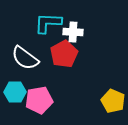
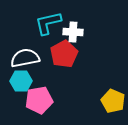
cyan L-shape: rotated 16 degrees counterclockwise
white semicircle: rotated 132 degrees clockwise
cyan hexagon: moved 6 px right, 11 px up
